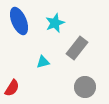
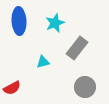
blue ellipse: rotated 20 degrees clockwise
red semicircle: rotated 30 degrees clockwise
